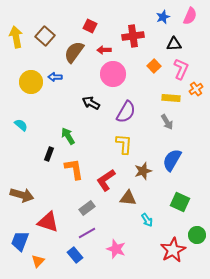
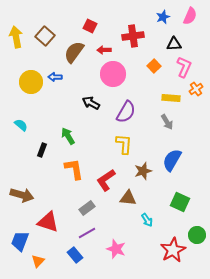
pink L-shape: moved 3 px right, 2 px up
black rectangle: moved 7 px left, 4 px up
